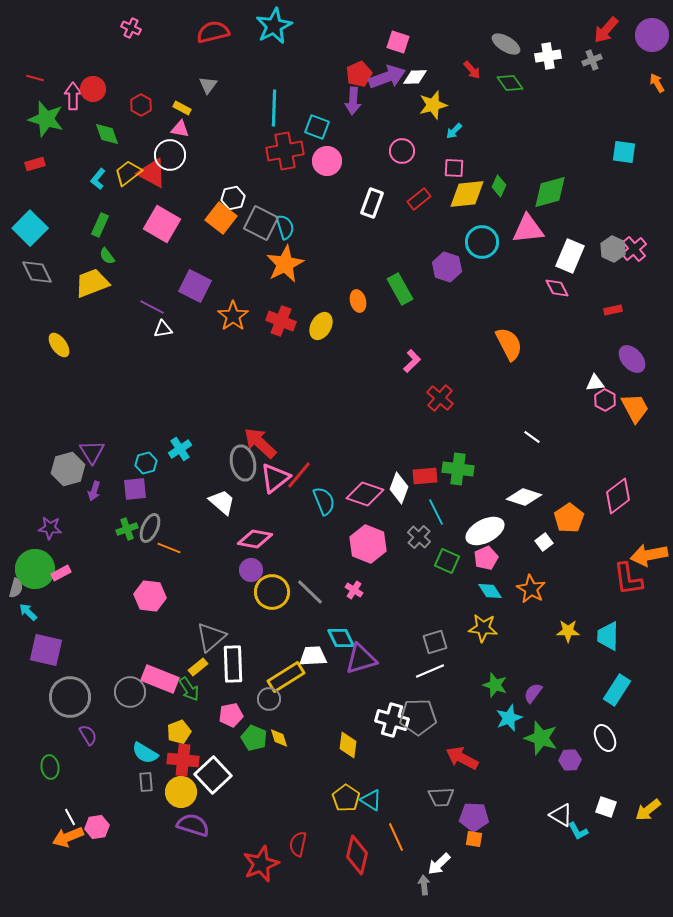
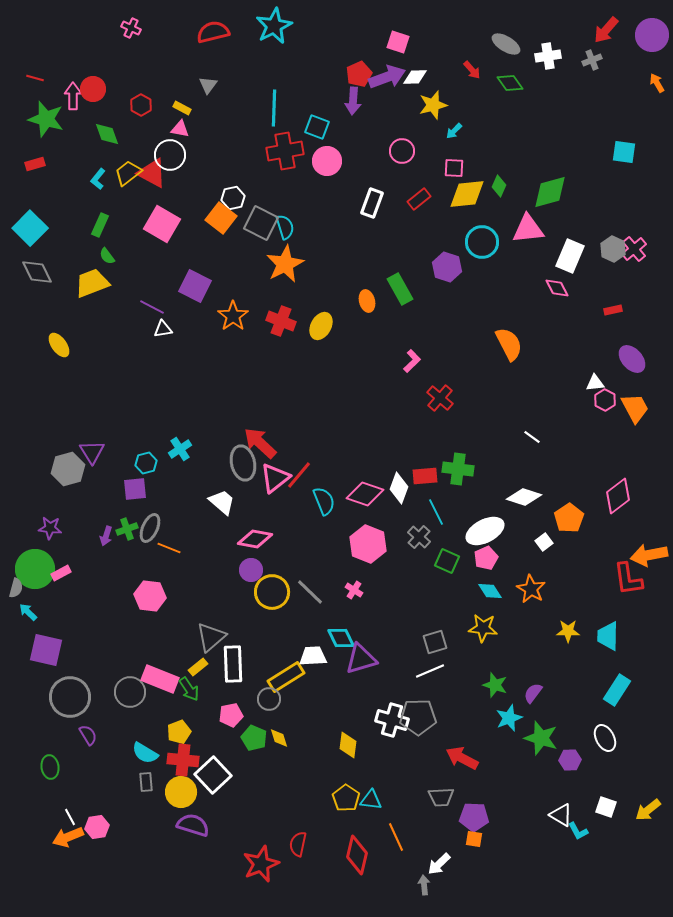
orange ellipse at (358, 301): moved 9 px right
purple arrow at (94, 491): moved 12 px right, 45 px down
cyan triangle at (371, 800): rotated 25 degrees counterclockwise
